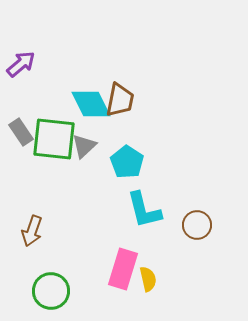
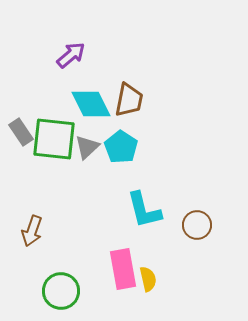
purple arrow: moved 50 px right, 9 px up
brown trapezoid: moved 9 px right
gray triangle: moved 3 px right, 1 px down
cyan pentagon: moved 6 px left, 15 px up
pink rectangle: rotated 27 degrees counterclockwise
green circle: moved 10 px right
